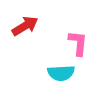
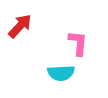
red arrow: moved 5 px left; rotated 16 degrees counterclockwise
